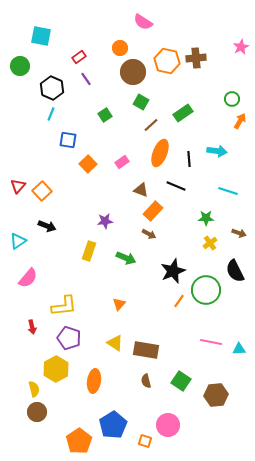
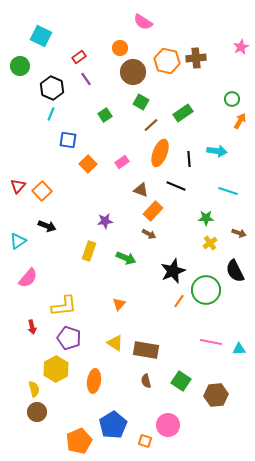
cyan square at (41, 36): rotated 15 degrees clockwise
orange pentagon at (79, 441): rotated 10 degrees clockwise
